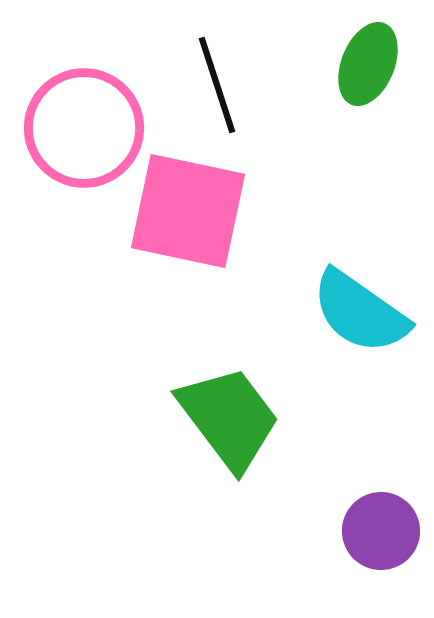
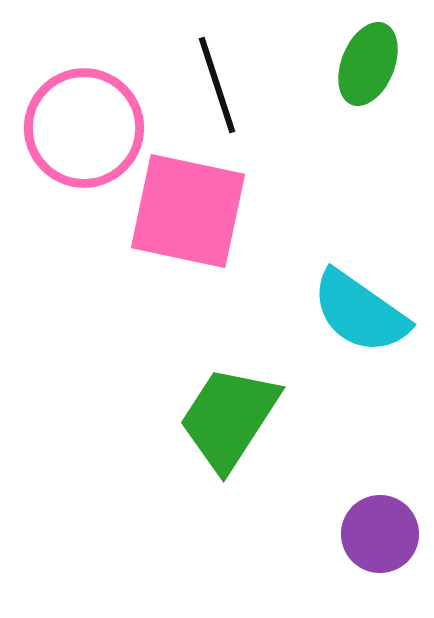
green trapezoid: rotated 110 degrees counterclockwise
purple circle: moved 1 px left, 3 px down
